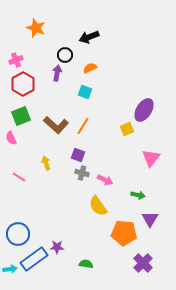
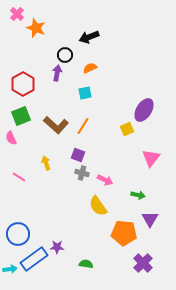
pink cross: moved 1 px right, 46 px up; rotated 24 degrees counterclockwise
cyan square: moved 1 px down; rotated 32 degrees counterclockwise
